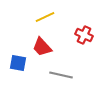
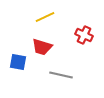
red trapezoid: rotated 30 degrees counterclockwise
blue square: moved 1 px up
